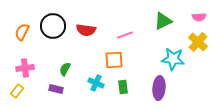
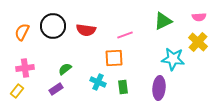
orange square: moved 2 px up
green semicircle: rotated 24 degrees clockwise
cyan cross: moved 2 px right, 1 px up
purple rectangle: rotated 48 degrees counterclockwise
